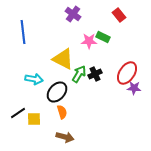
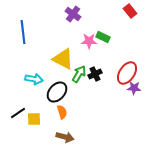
red rectangle: moved 11 px right, 4 px up
